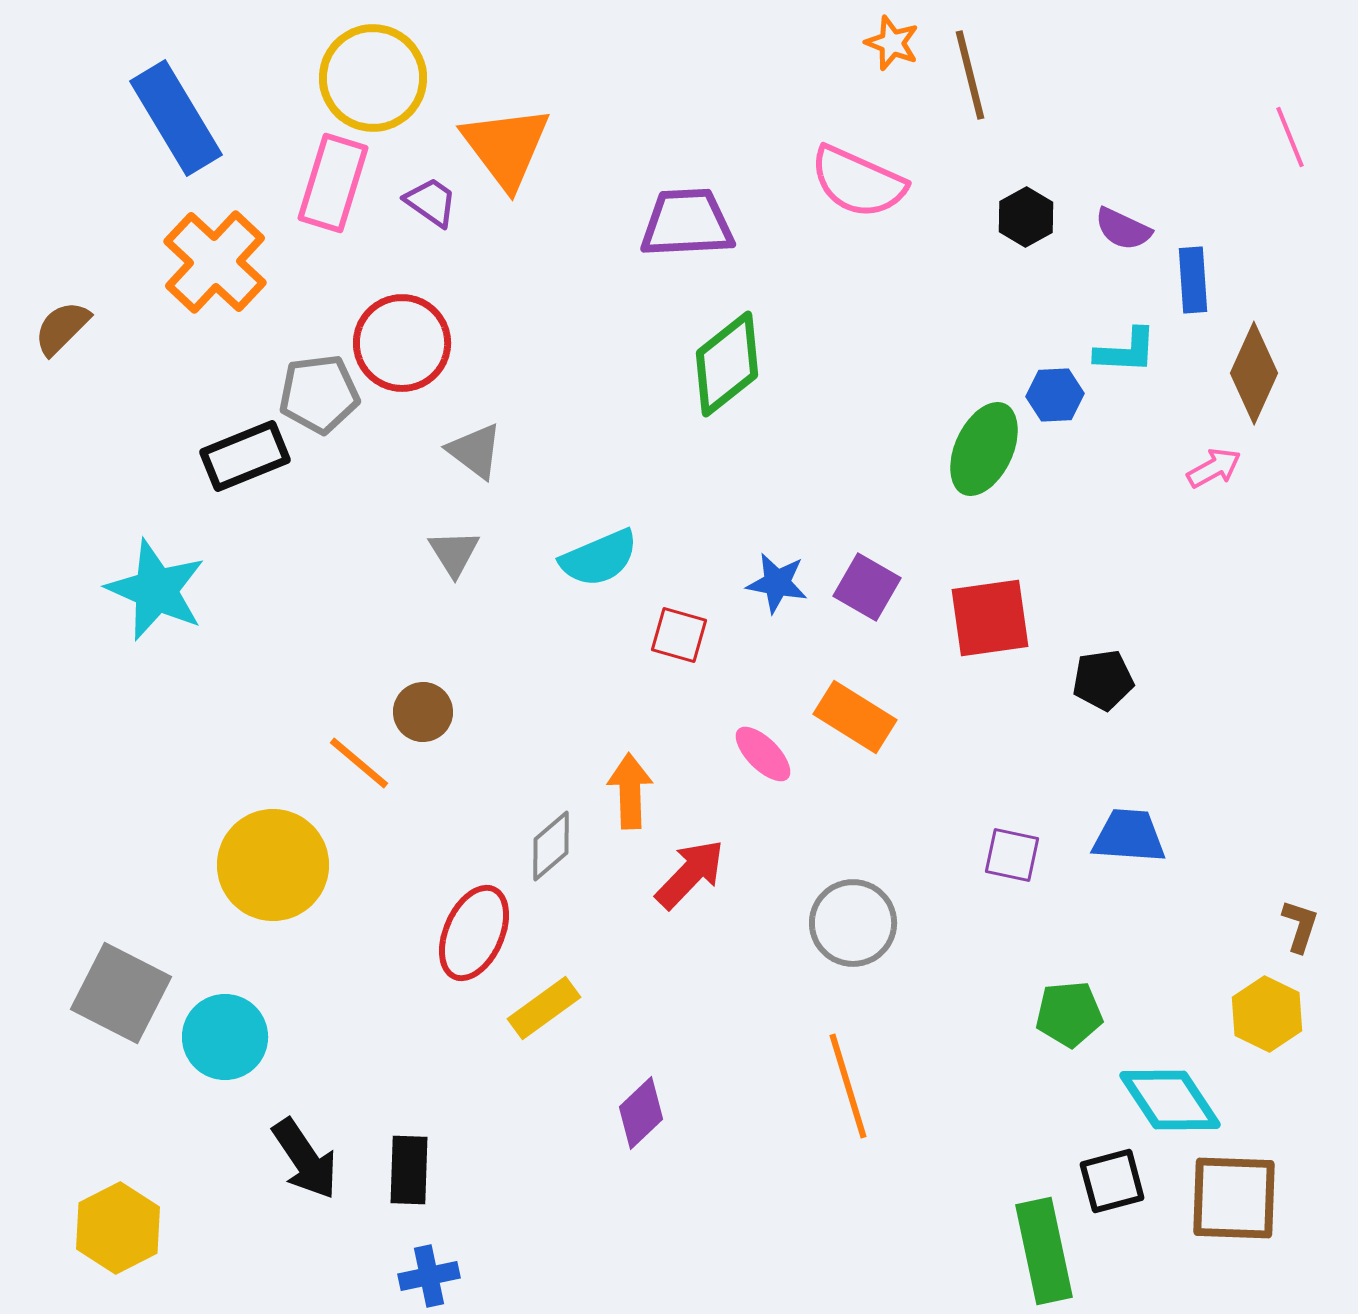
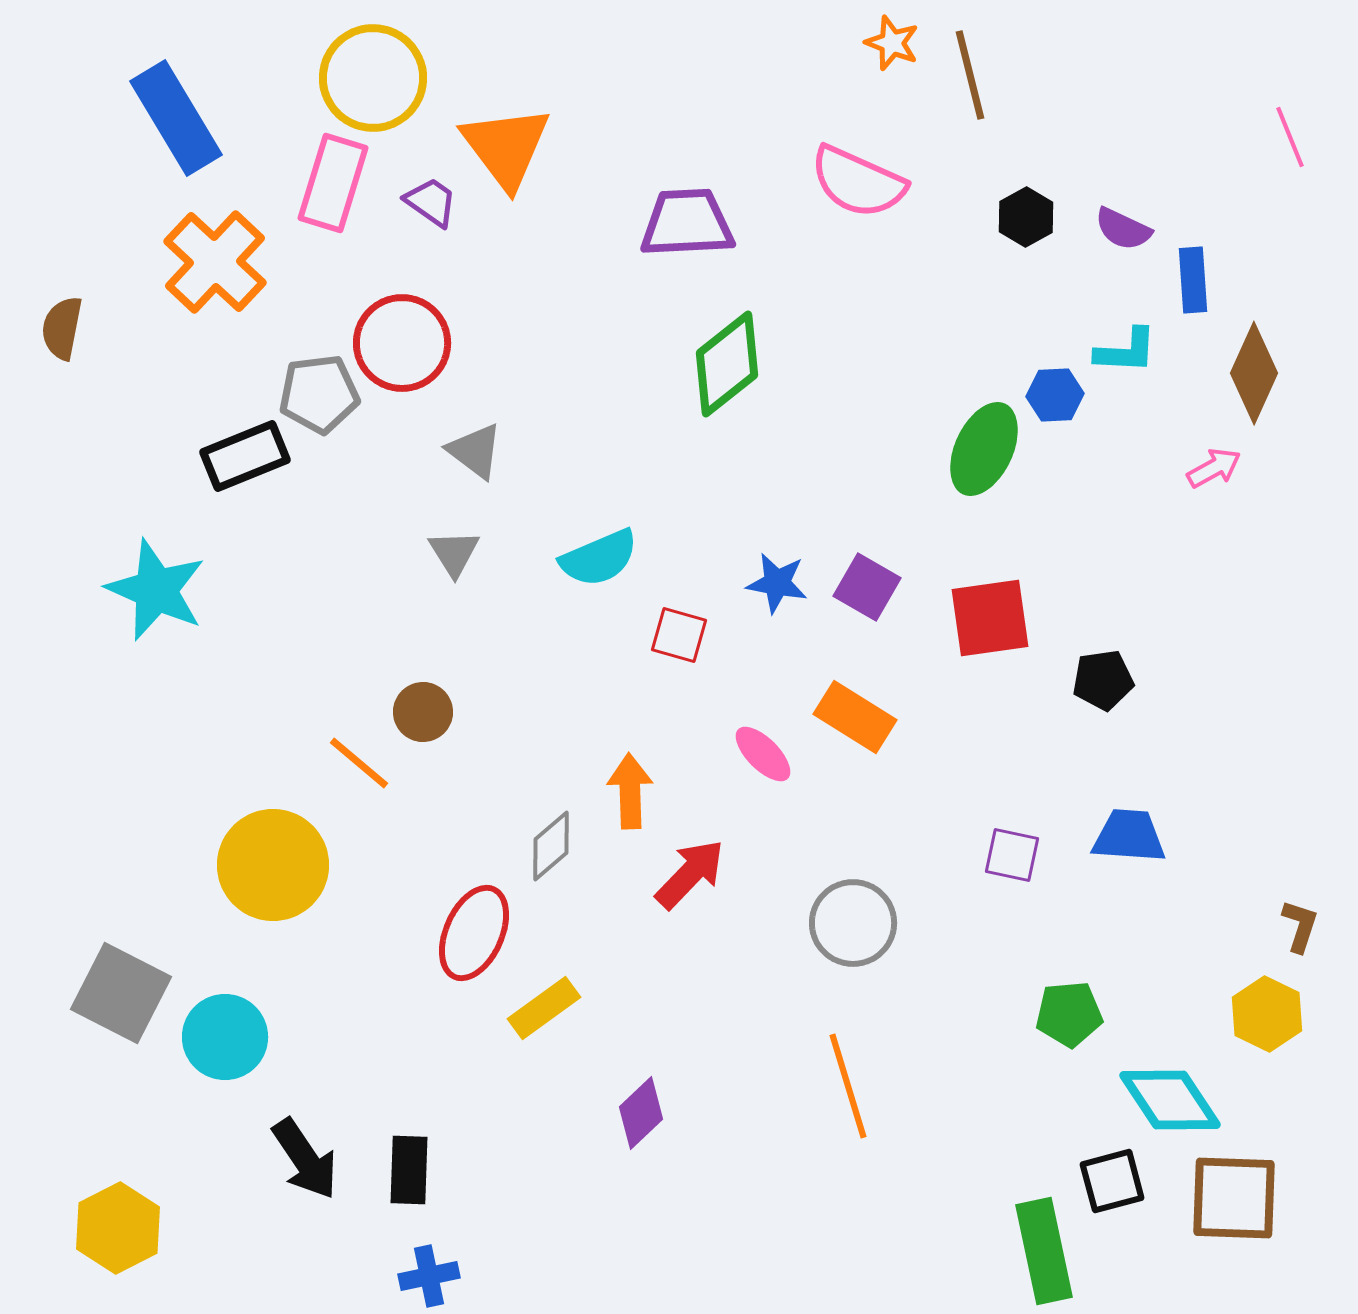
brown semicircle at (62, 328): rotated 34 degrees counterclockwise
